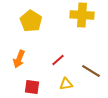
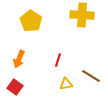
red line: rotated 32 degrees counterclockwise
brown line: moved 5 px down
red square: moved 17 px left; rotated 28 degrees clockwise
